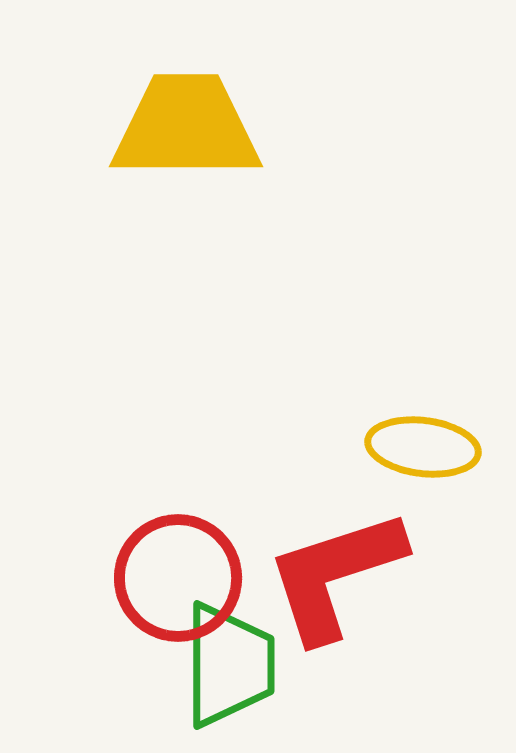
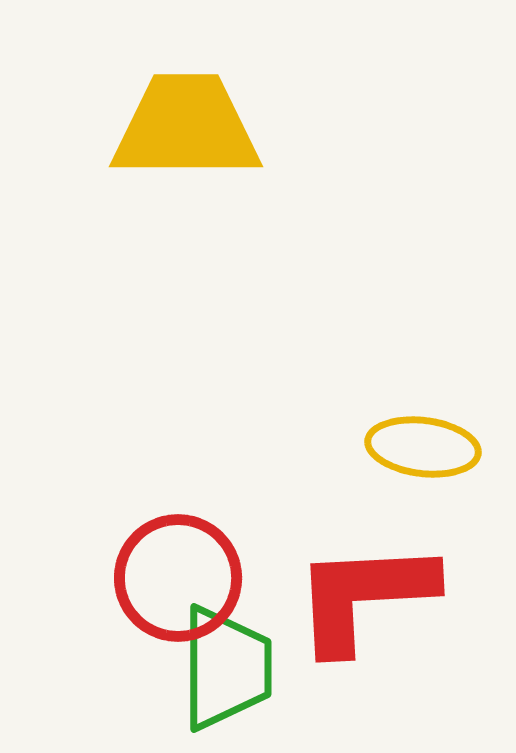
red L-shape: moved 29 px right, 21 px down; rotated 15 degrees clockwise
green trapezoid: moved 3 px left, 3 px down
